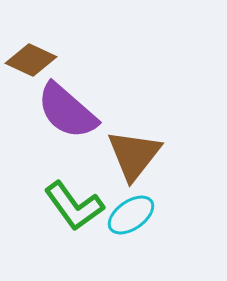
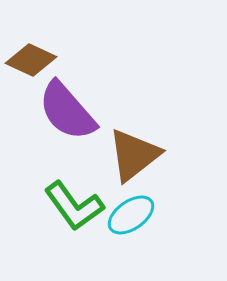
purple semicircle: rotated 8 degrees clockwise
brown triangle: rotated 14 degrees clockwise
